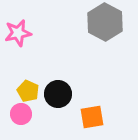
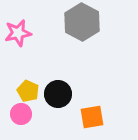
gray hexagon: moved 23 px left
